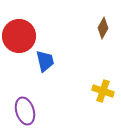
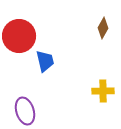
yellow cross: rotated 20 degrees counterclockwise
